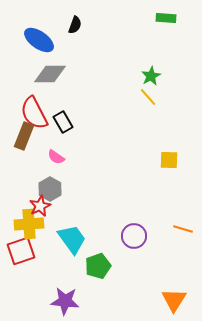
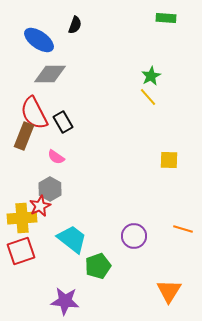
yellow cross: moved 7 px left, 6 px up
cyan trapezoid: rotated 16 degrees counterclockwise
orange triangle: moved 5 px left, 9 px up
